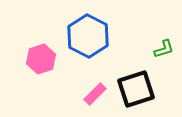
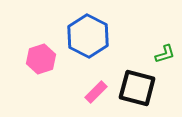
green L-shape: moved 1 px right, 5 px down
black square: moved 1 px right, 1 px up; rotated 33 degrees clockwise
pink rectangle: moved 1 px right, 2 px up
